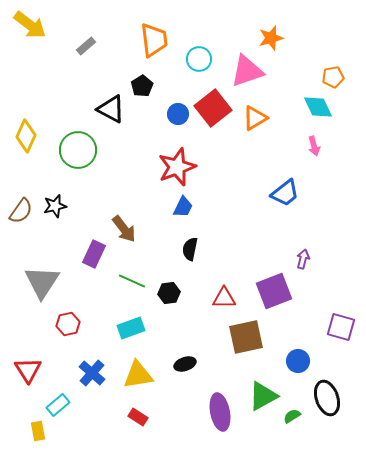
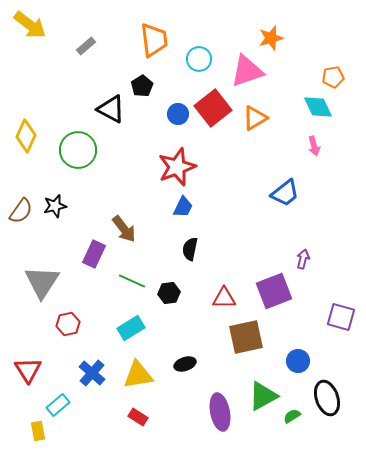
purple square at (341, 327): moved 10 px up
cyan rectangle at (131, 328): rotated 12 degrees counterclockwise
